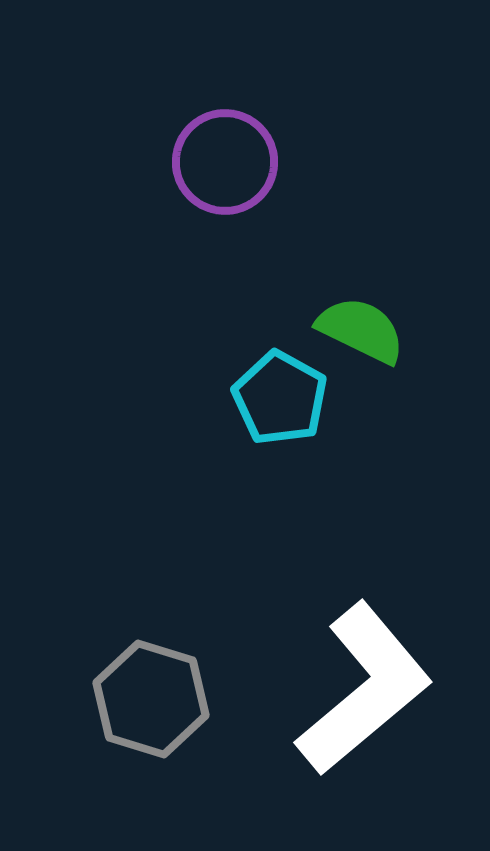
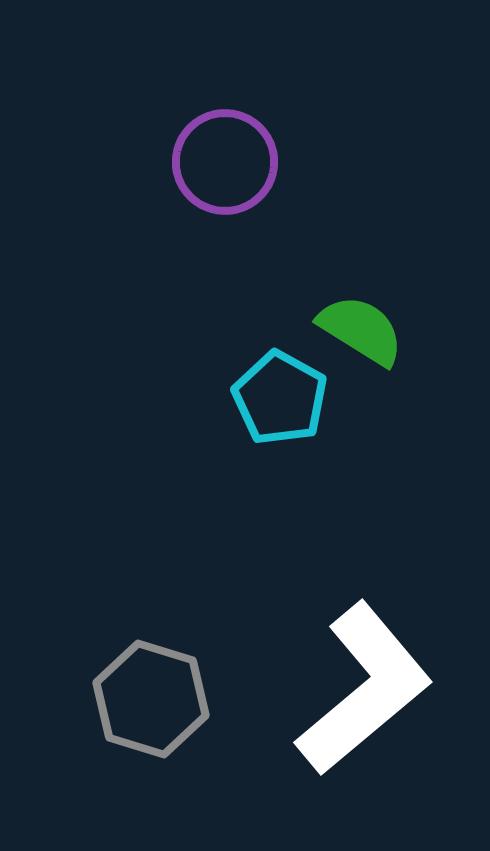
green semicircle: rotated 6 degrees clockwise
